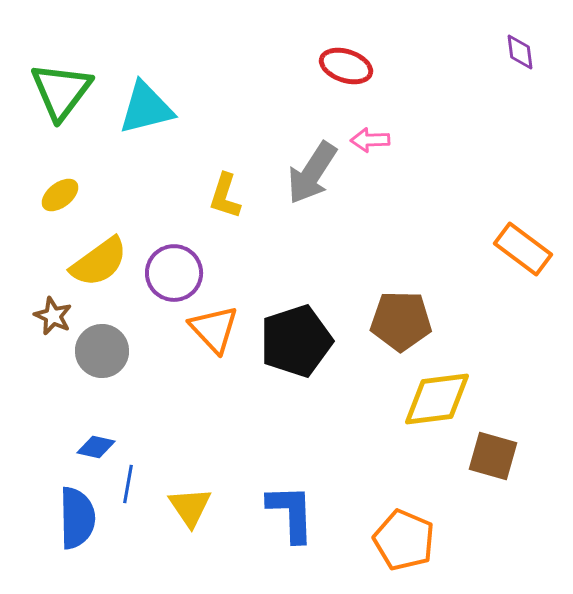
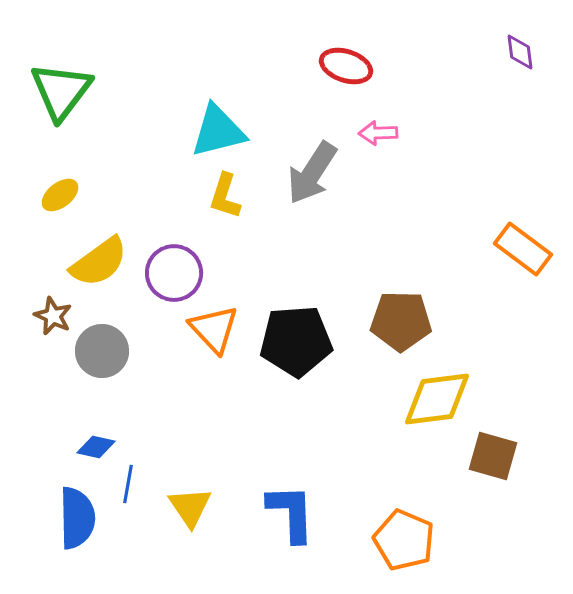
cyan triangle: moved 72 px right, 23 px down
pink arrow: moved 8 px right, 7 px up
black pentagon: rotated 14 degrees clockwise
